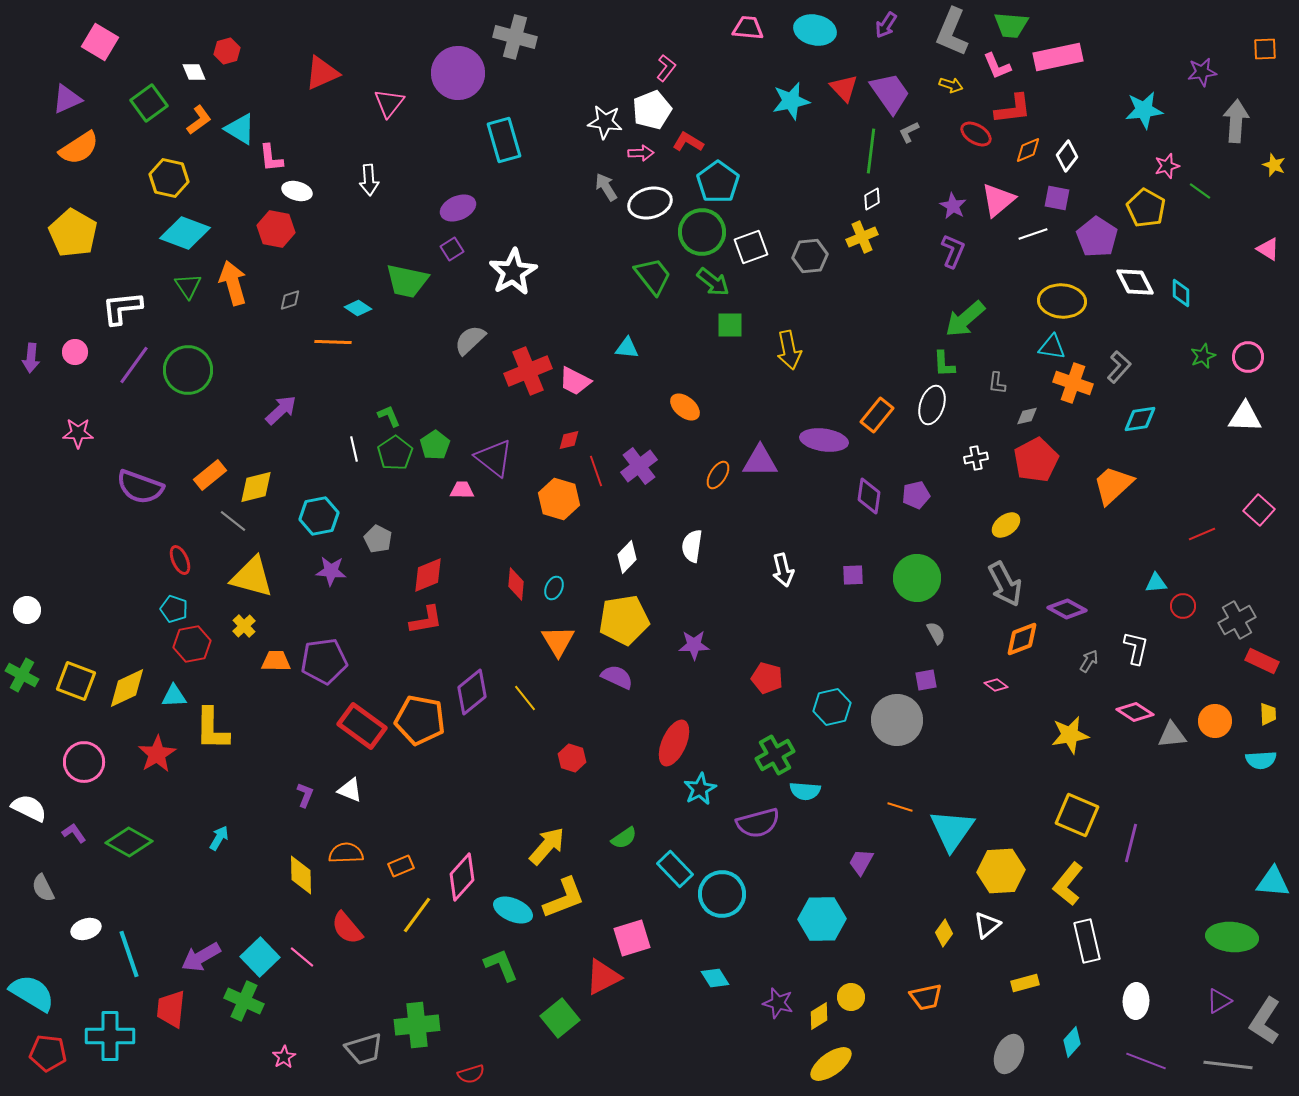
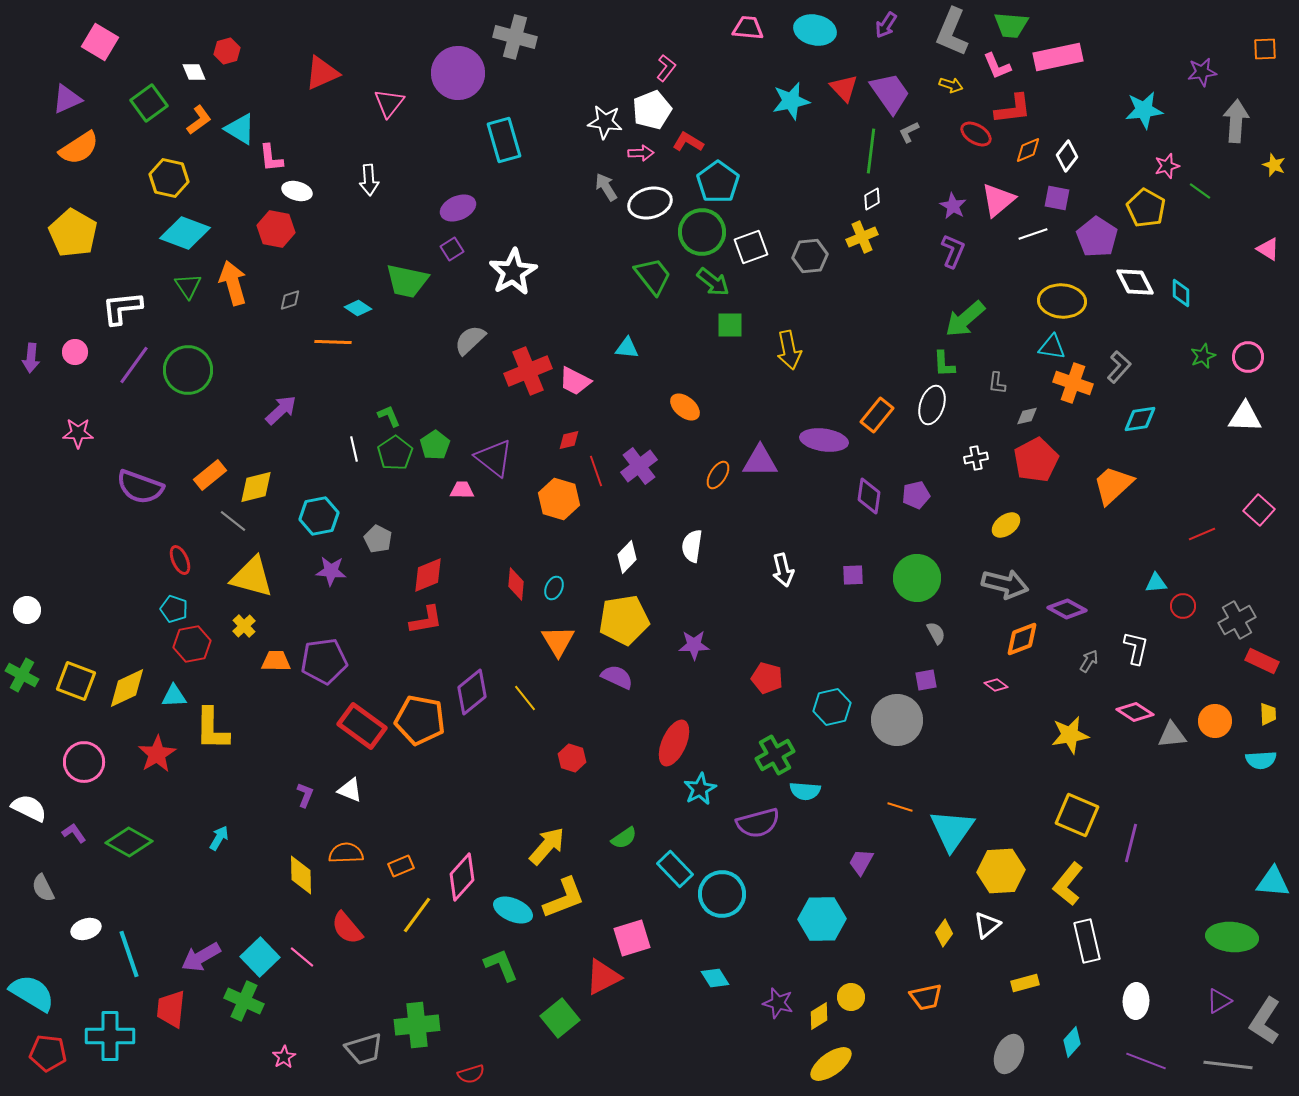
gray arrow at (1005, 584): rotated 48 degrees counterclockwise
